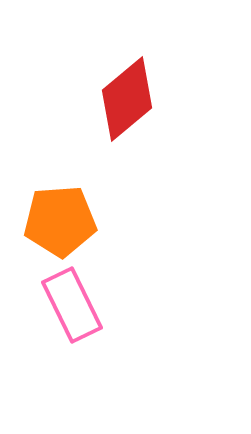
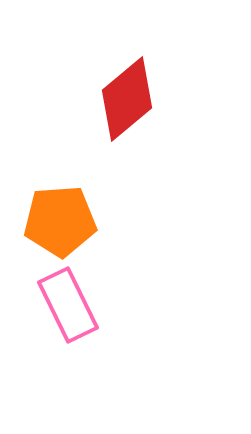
pink rectangle: moved 4 px left
